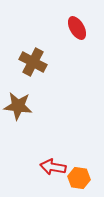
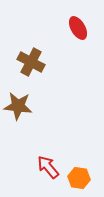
red ellipse: moved 1 px right
brown cross: moved 2 px left
red arrow: moved 5 px left; rotated 40 degrees clockwise
